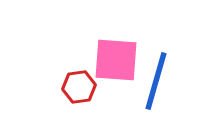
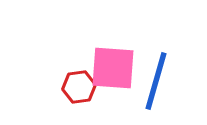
pink square: moved 3 px left, 8 px down
